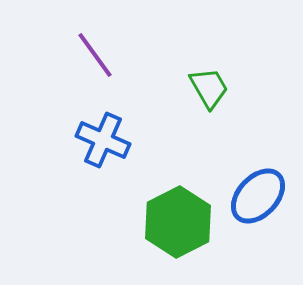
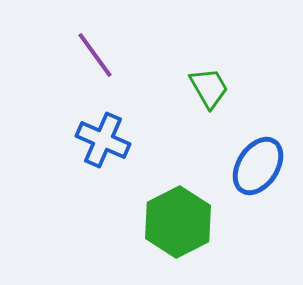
blue ellipse: moved 30 px up; rotated 10 degrees counterclockwise
